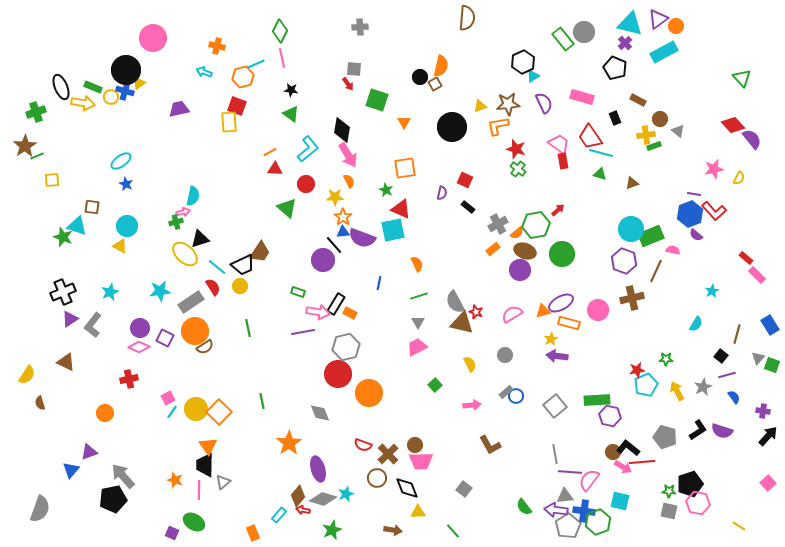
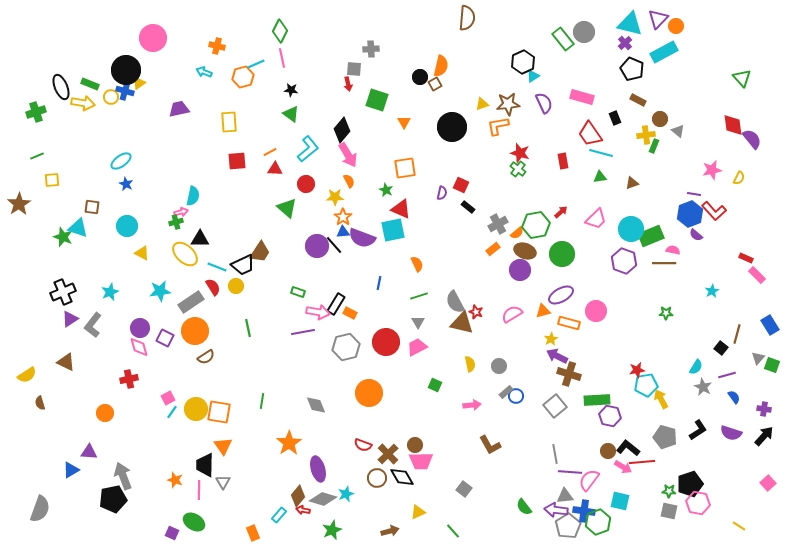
purple triangle at (658, 19): rotated 10 degrees counterclockwise
gray cross at (360, 27): moved 11 px right, 22 px down
black pentagon at (615, 68): moved 17 px right, 1 px down
red arrow at (348, 84): rotated 24 degrees clockwise
green rectangle at (93, 87): moved 3 px left, 3 px up
red square at (237, 106): moved 55 px down; rotated 24 degrees counterclockwise
yellow triangle at (480, 106): moved 2 px right, 2 px up
red diamond at (733, 125): rotated 35 degrees clockwise
black diamond at (342, 130): rotated 30 degrees clockwise
red trapezoid at (590, 137): moved 3 px up
pink trapezoid at (559, 144): moved 37 px right, 75 px down; rotated 100 degrees clockwise
brown star at (25, 146): moved 6 px left, 58 px down
green rectangle at (654, 146): rotated 48 degrees counterclockwise
red star at (516, 149): moved 4 px right, 4 px down
pink star at (714, 169): moved 2 px left, 1 px down
green triangle at (600, 174): moved 3 px down; rotated 24 degrees counterclockwise
red square at (465, 180): moved 4 px left, 5 px down
red arrow at (558, 210): moved 3 px right, 2 px down
pink arrow at (183, 212): moved 2 px left
cyan triangle at (77, 226): moved 1 px right, 2 px down
black triangle at (200, 239): rotated 18 degrees clockwise
yellow triangle at (120, 246): moved 22 px right, 7 px down
red rectangle at (746, 258): rotated 16 degrees counterclockwise
purple circle at (323, 260): moved 6 px left, 14 px up
cyan line at (217, 267): rotated 18 degrees counterclockwise
brown line at (656, 271): moved 8 px right, 8 px up; rotated 65 degrees clockwise
yellow circle at (240, 286): moved 4 px left
brown cross at (632, 298): moved 63 px left, 76 px down; rotated 30 degrees clockwise
purple ellipse at (561, 303): moved 8 px up
pink circle at (598, 310): moved 2 px left, 1 px down
cyan semicircle at (696, 324): moved 43 px down
pink diamond at (139, 347): rotated 50 degrees clockwise
brown semicircle at (205, 347): moved 1 px right, 10 px down
gray circle at (505, 355): moved 6 px left, 11 px down
purple arrow at (557, 356): rotated 20 degrees clockwise
black square at (721, 356): moved 8 px up
green star at (666, 359): moved 46 px up
yellow semicircle at (470, 364): rotated 14 degrees clockwise
red circle at (338, 374): moved 48 px right, 32 px up
yellow semicircle at (27, 375): rotated 24 degrees clockwise
green square at (435, 385): rotated 24 degrees counterclockwise
cyan pentagon at (646, 385): rotated 15 degrees clockwise
gray star at (703, 387): rotated 18 degrees counterclockwise
yellow arrow at (677, 391): moved 16 px left, 8 px down
green line at (262, 401): rotated 21 degrees clockwise
purple cross at (763, 411): moved 1 px right, 2 px up
orange square at (219, 412): rotated 35 degrees counterclockwise
gray diamond at (320, 413): moved 4 px left, 8 px up
purple semicircle at (722, 431): moved 9 px right, 2 px down
black arrow at (768, 436): moved 4 px left
orange triangle at (208, 446): moved 15 px right
purple triangle at (89, 452): rotated 24 degrees clockwise
brown circle at (613, 452): moved 5 px left, 1 px up
blue triangle at (71, 470): rotated 18 degrees clockwise
gray arrow at (123, 476): rotated 20 degrees clockwise
gray triangle at (223, 482): rotated 21 degrees counterclockwise
black diamond at (407, 488): moved 5 px left, 11 px up; rotated 10 degrees counterclockwise
yellow triangle at (418, 512): rotated 21 degrees counterclockwise
brown arrow at (393, 530): moved 3 px left, 1 px down; rotated 24 degrees counterclockwise
